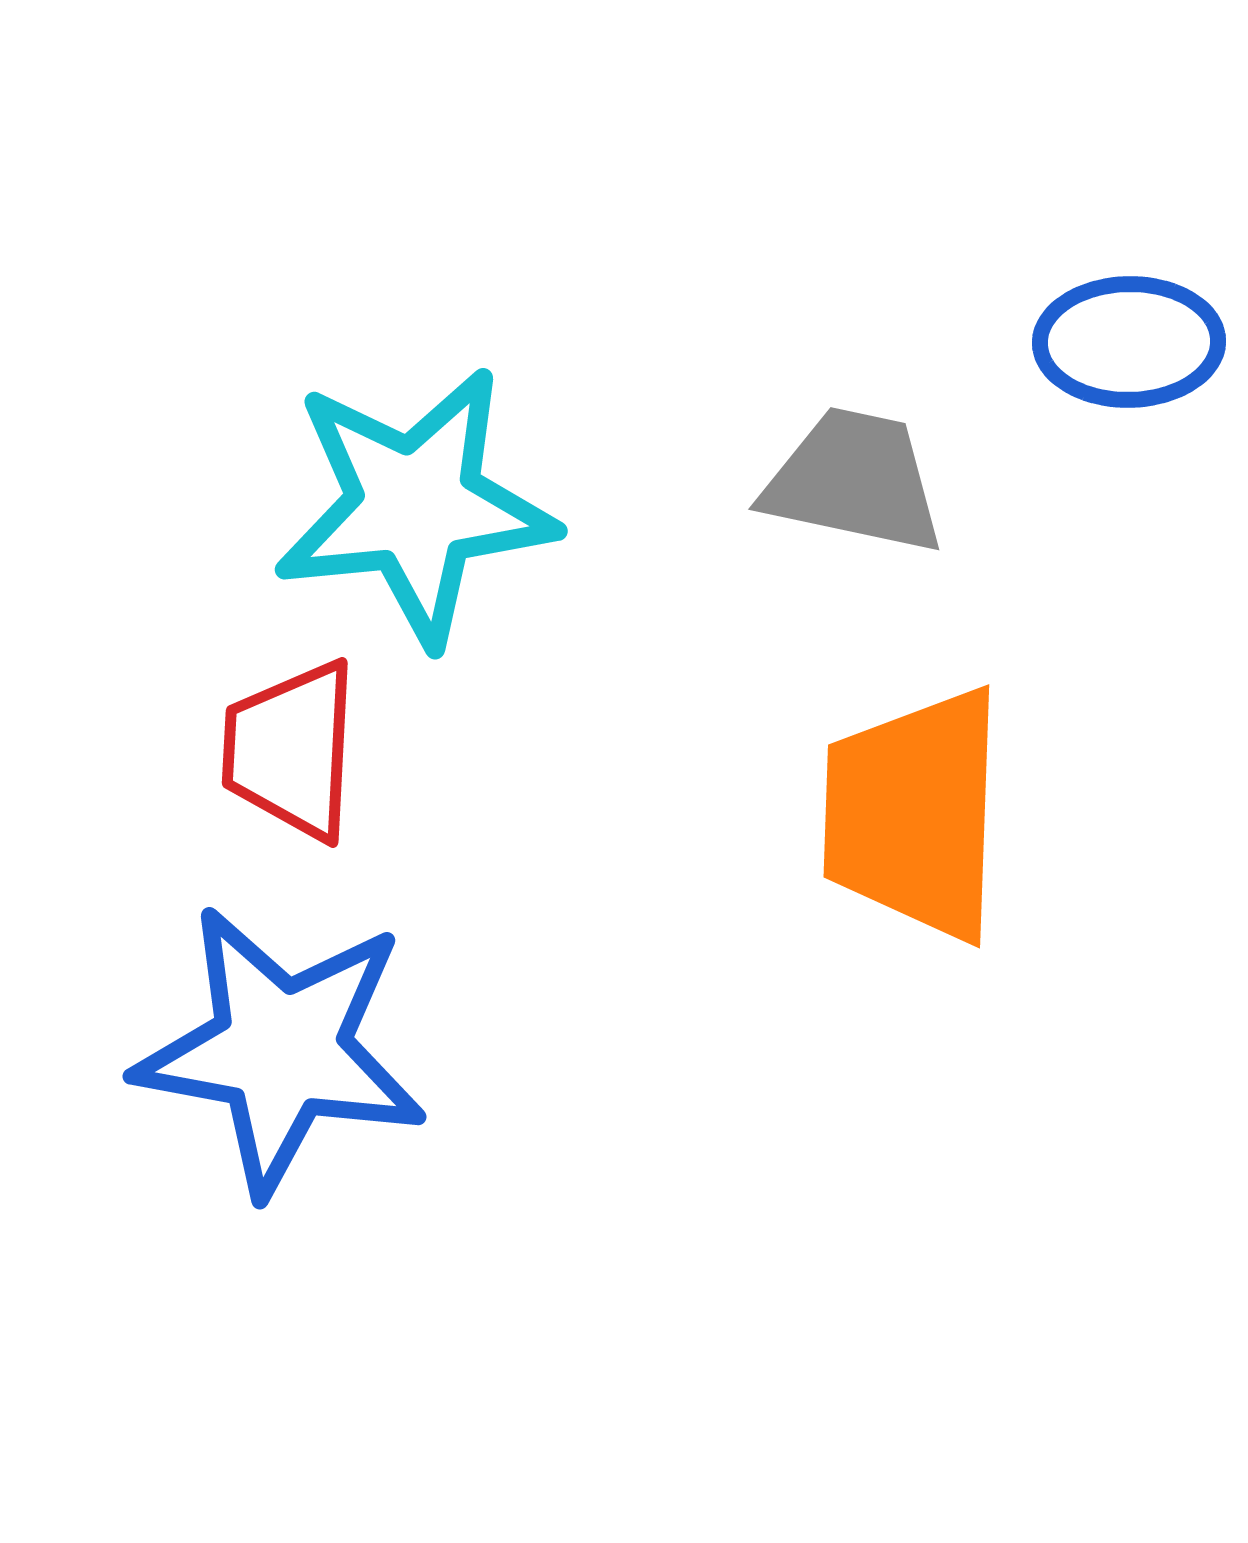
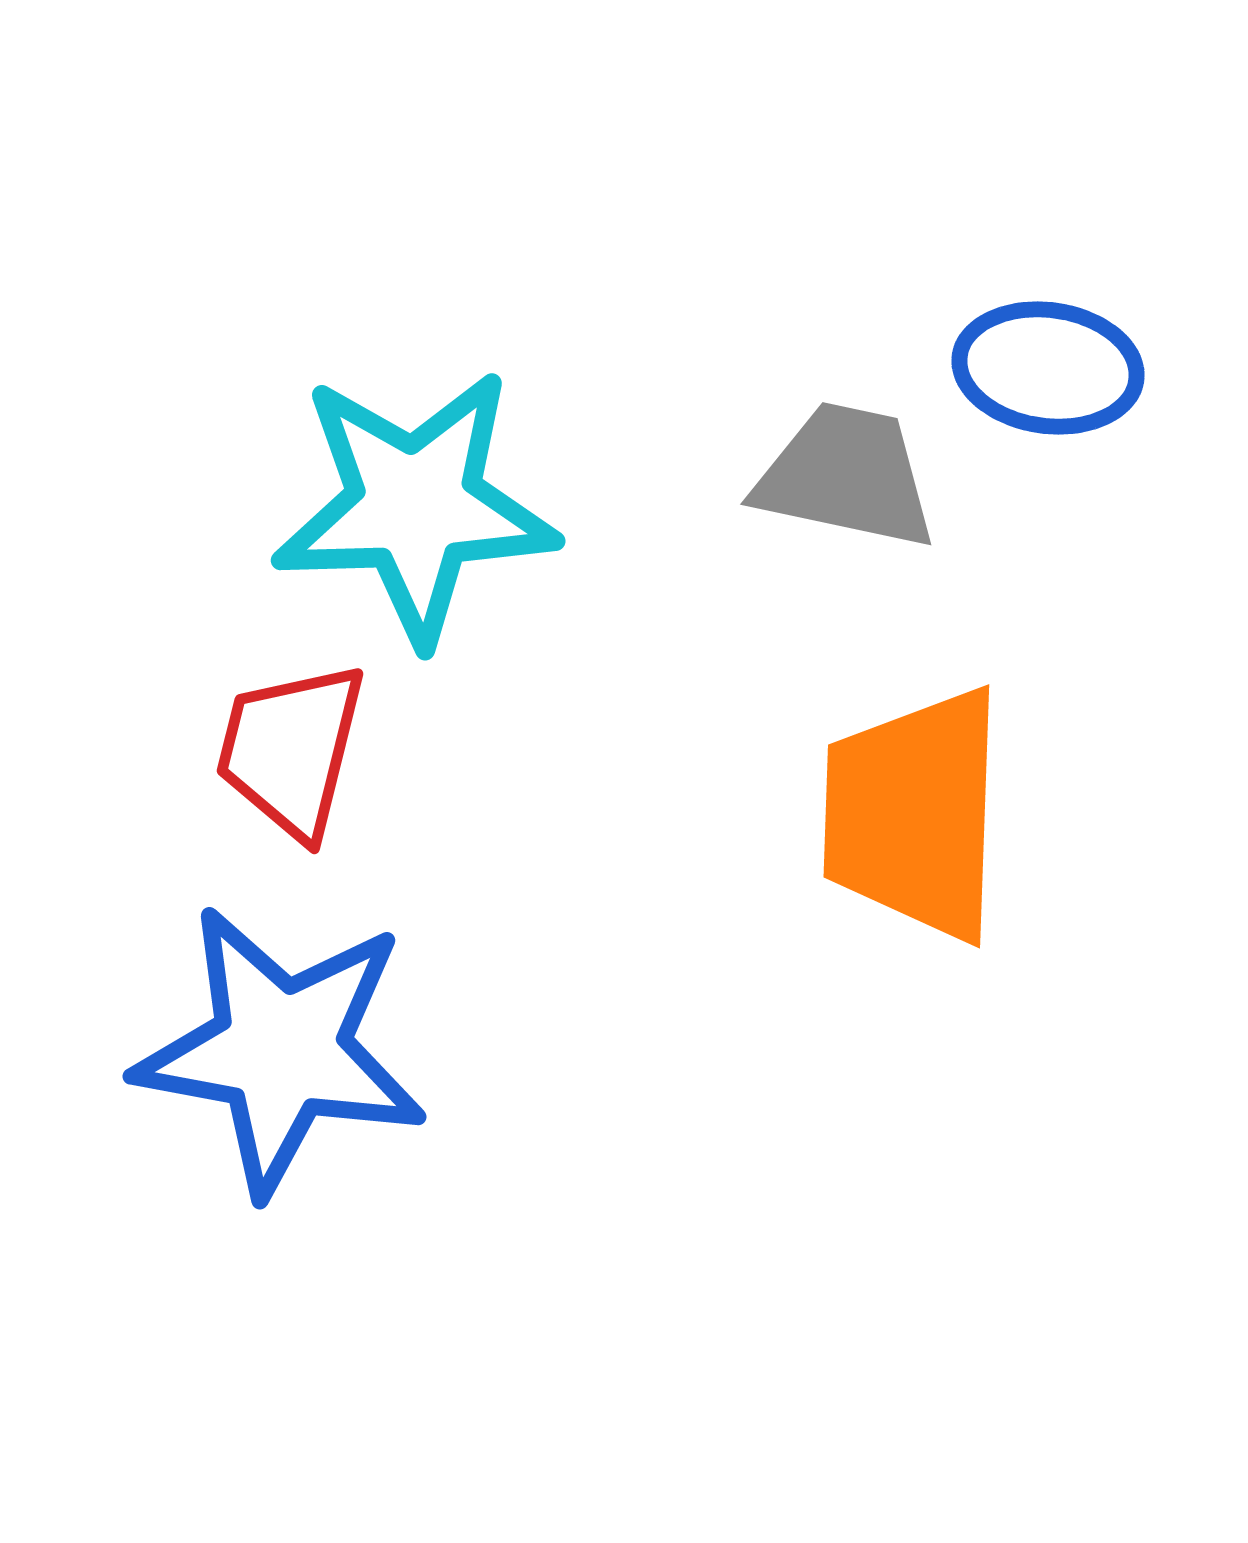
blue ellipse: moved 81 px left, 26 px down; rotated 9 degrees clockwise
gray trapezoid: moved 8 px left, 5 px up
cyan star: rotated 4 degrees clockwise
red trapezoid: rotated 11 degrees clockwise
